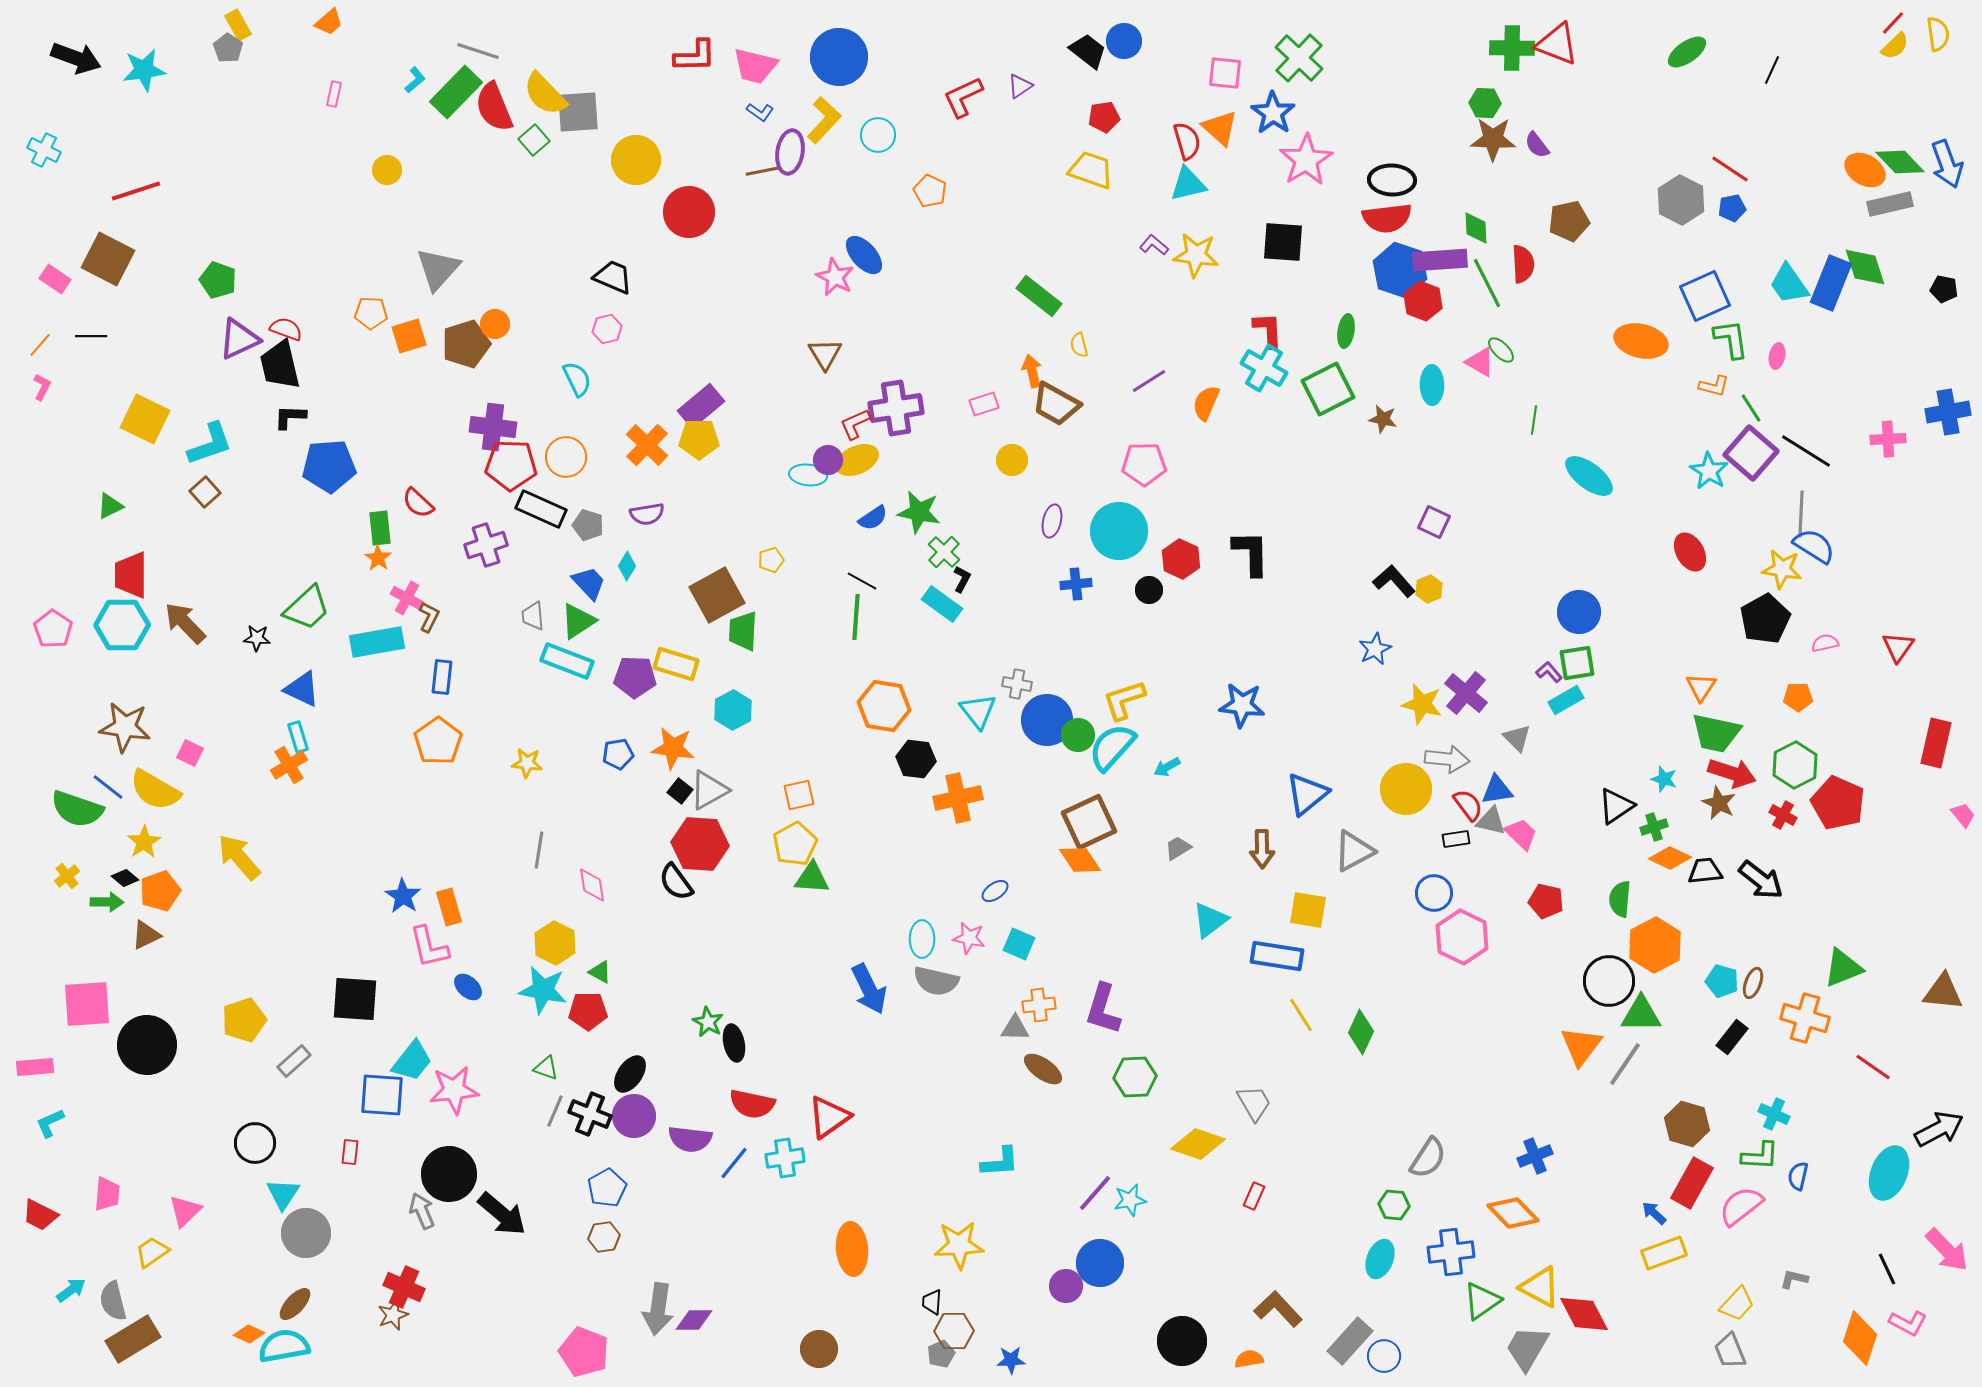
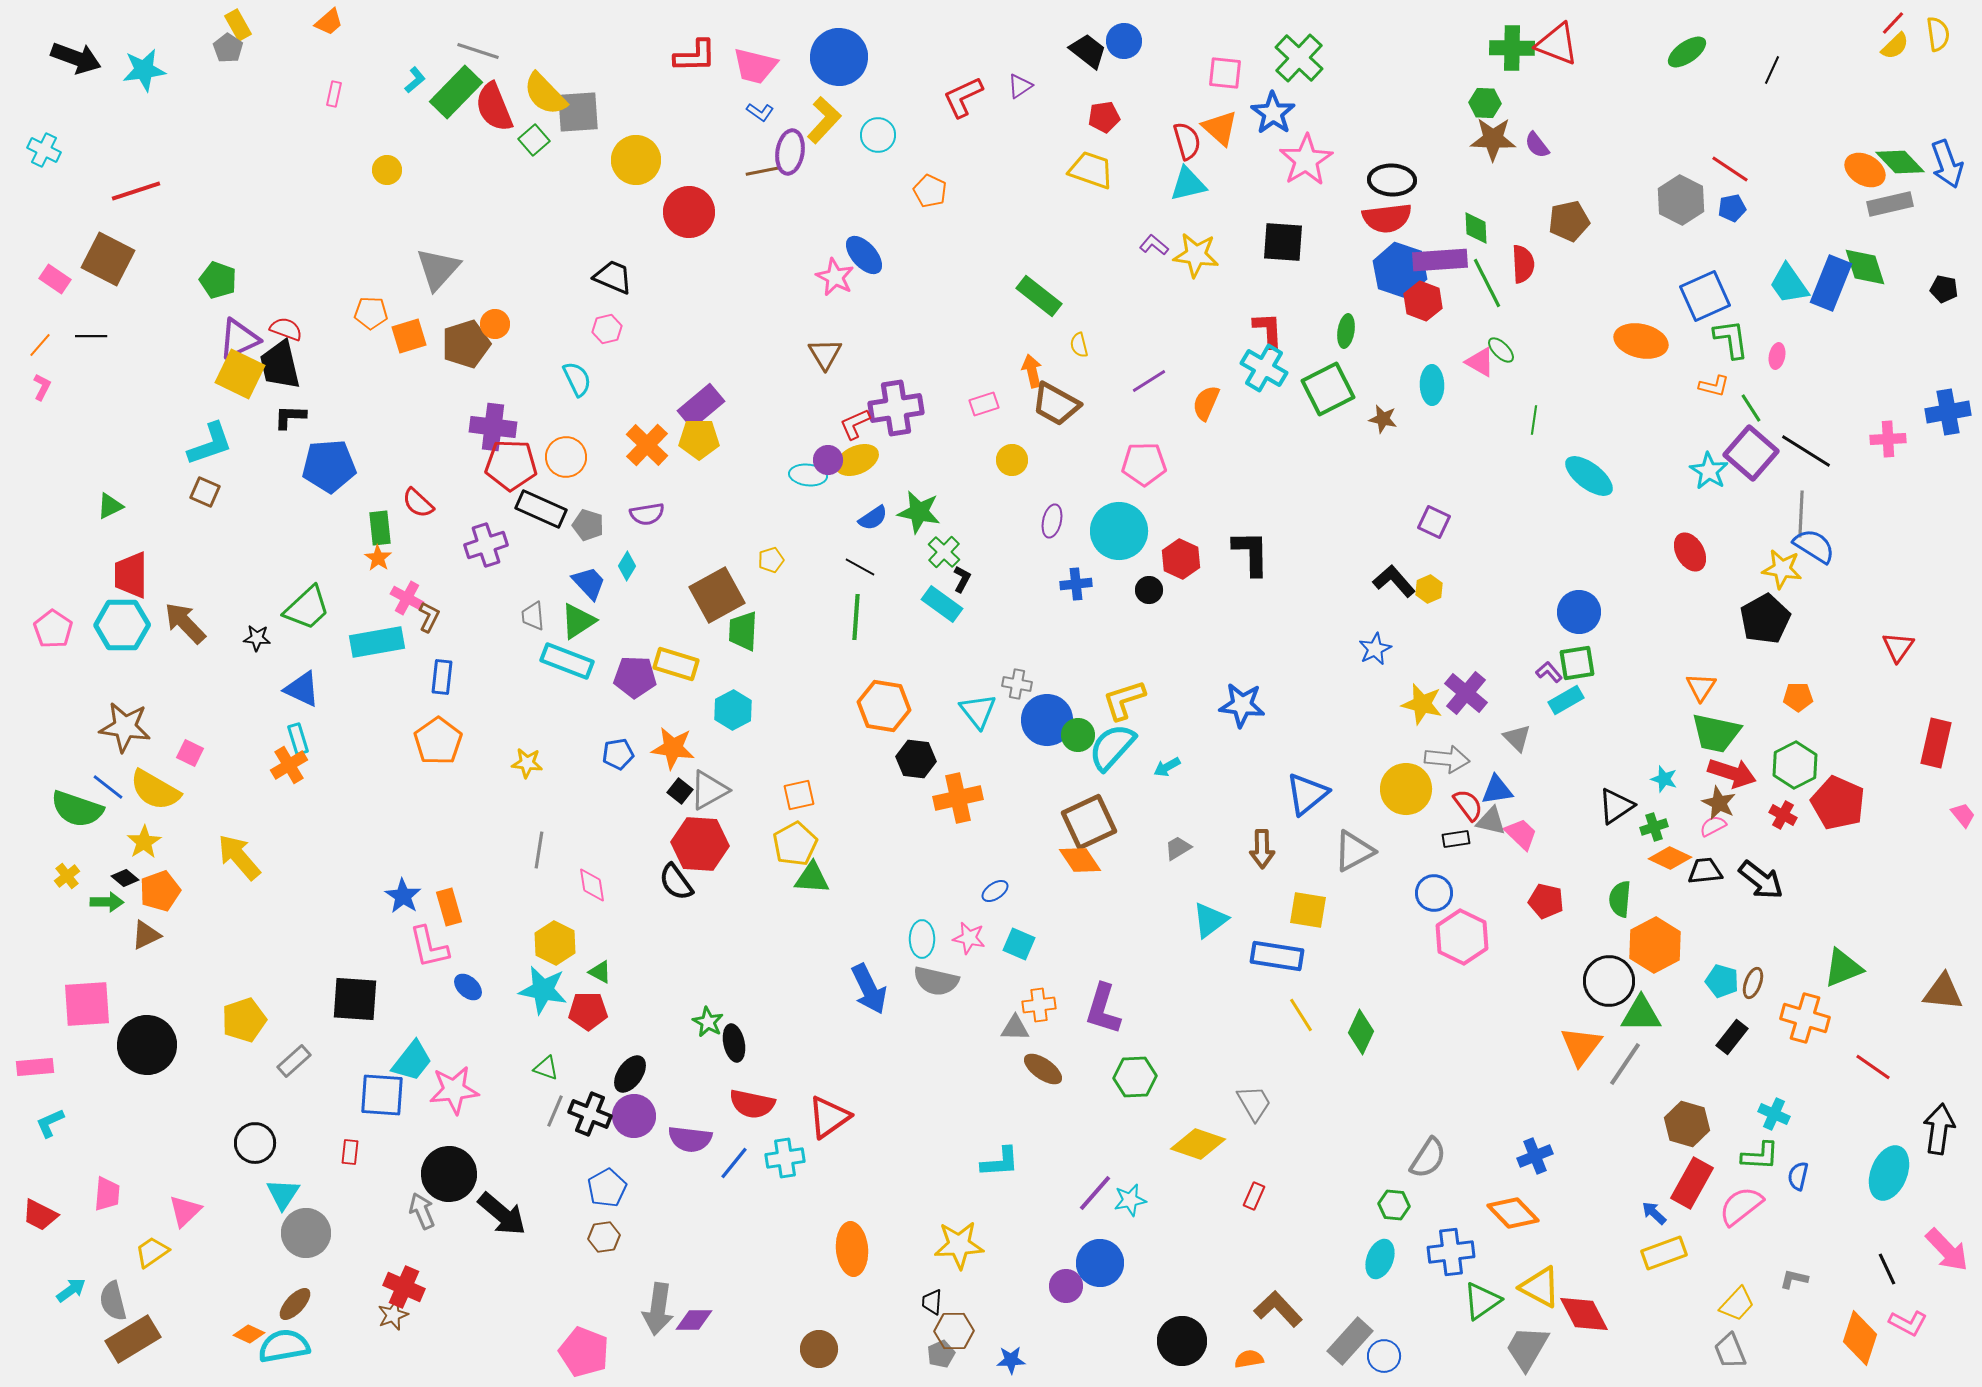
yellow square at (145, 419): moved 95 px right, 45 px up
brown square at (205, 492): rotated 24 degrees counterclockwise
black line at (862, 581): moved 2 px left, 14 px up
pink semicircle at (1825, 643): moved 112 px left, 183 px down; rotated 16 degrees counterclockwise
cyan rectangle at (298, 737): moved 2 px down
black arrow at (1939, 1129): rotated 54 degrees counterclockwise
